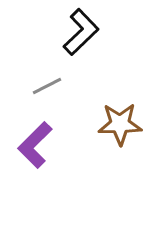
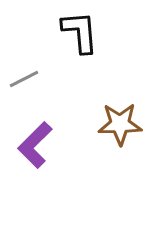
black L-shape: moved 1 px left; rotated 51 degrees counterclockwise
gray line: moved 23 px left, 7 px up
